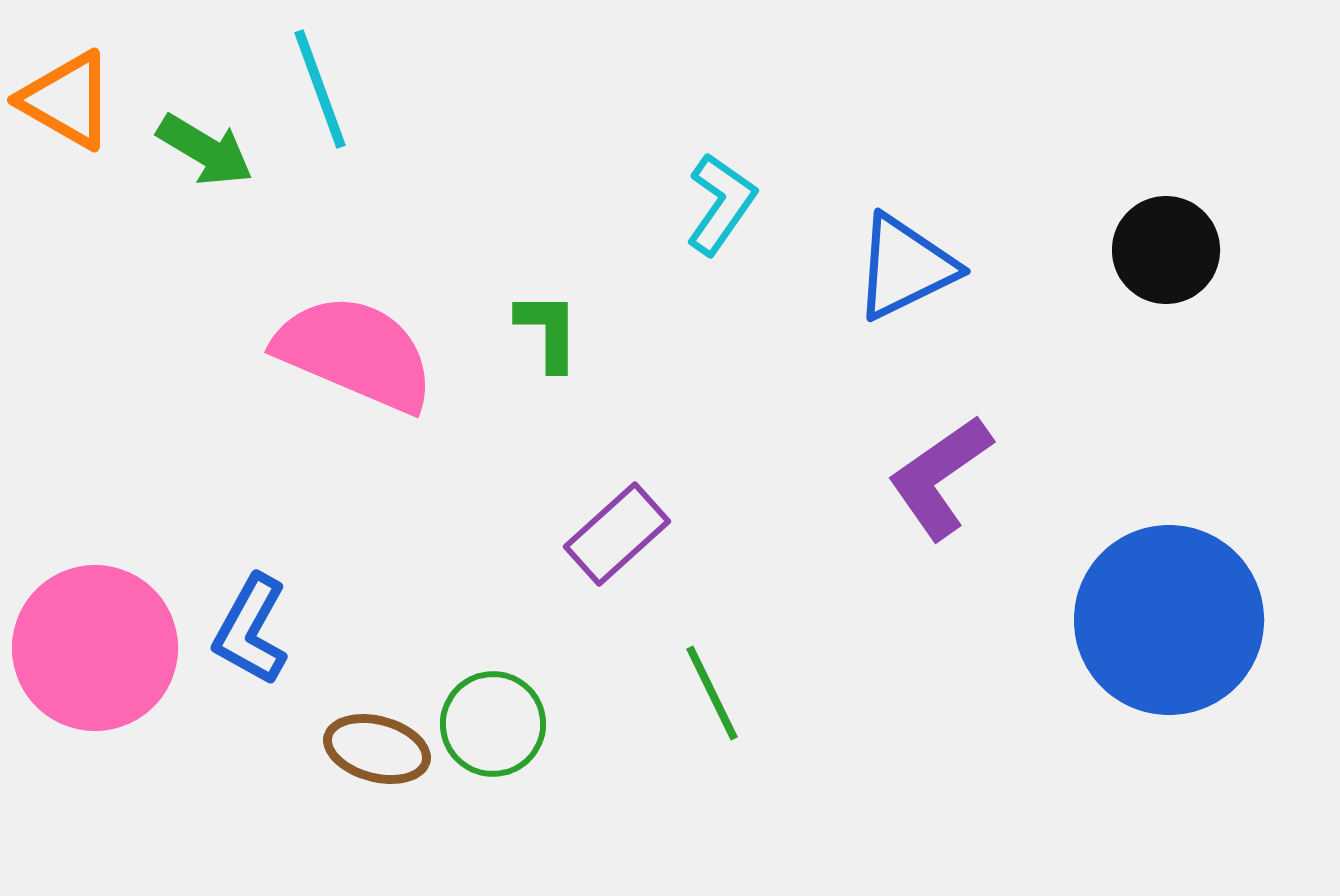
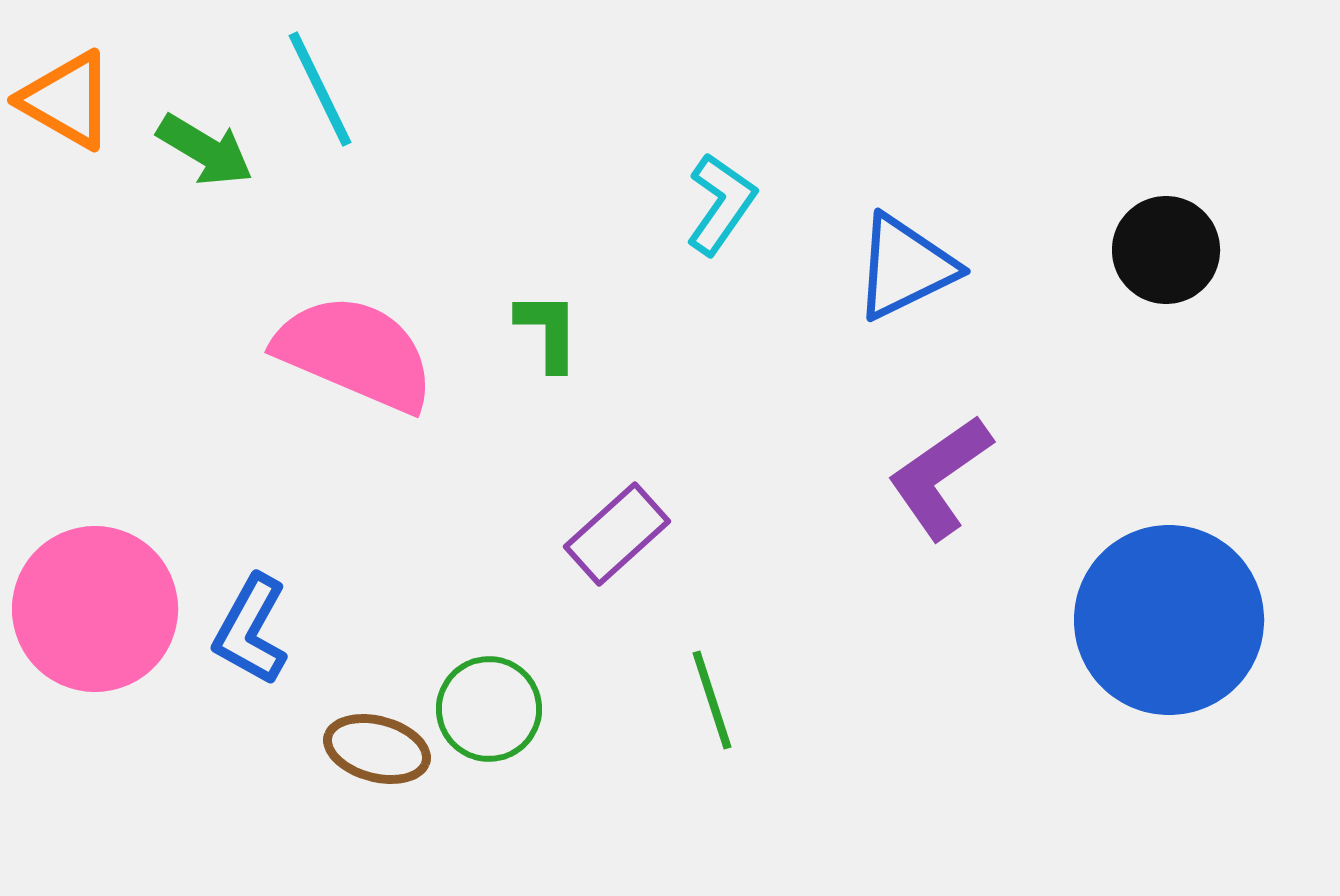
cyan line: rotated 6 degrees counterclockwise
pink circle: moved 39 px up
green line: moved 7 px down; rotated 8 degrees clockwise
green circle: moved 4 px left, 15 px up
